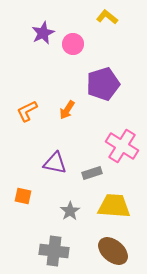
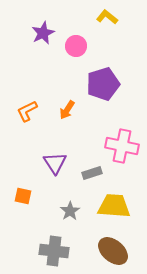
pink circle: moved 3 px right, 2 px down
pink cross: rotated 20 degrees counterclockwise
purple triangle: rotated 45 degrees clockwise
